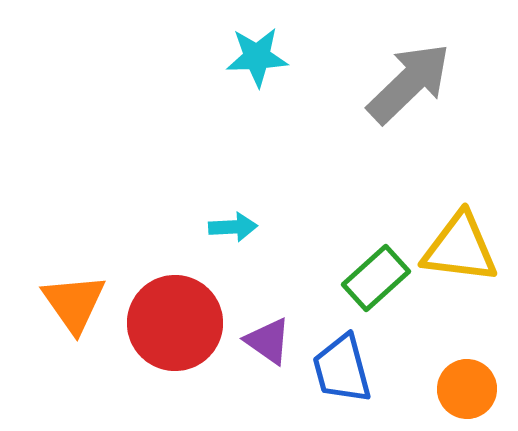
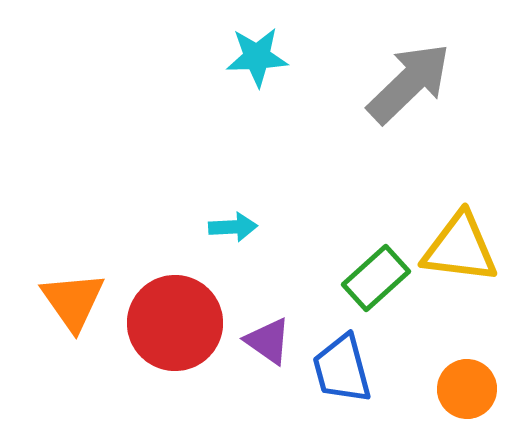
orange triangle: moved 1 px left, 2 px up
